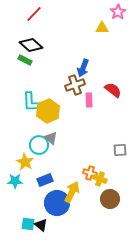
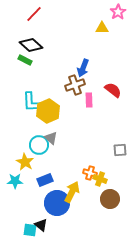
cyan square: moved 2 px right, 6 px down
